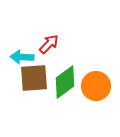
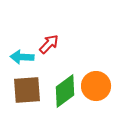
brown square: moved 7 px left, 12 px down
green diamond: moved 9 px down
